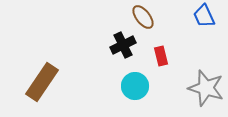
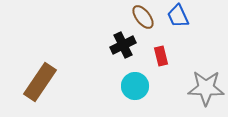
blue trapezoid: moved 26 px left
brown rectangle: moved 2 px left
gray star: rotated 15 degrees counterclockwise
